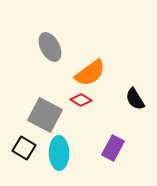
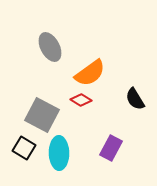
gray square: moved 3 px left
purple rectangle: moved 2 px left
